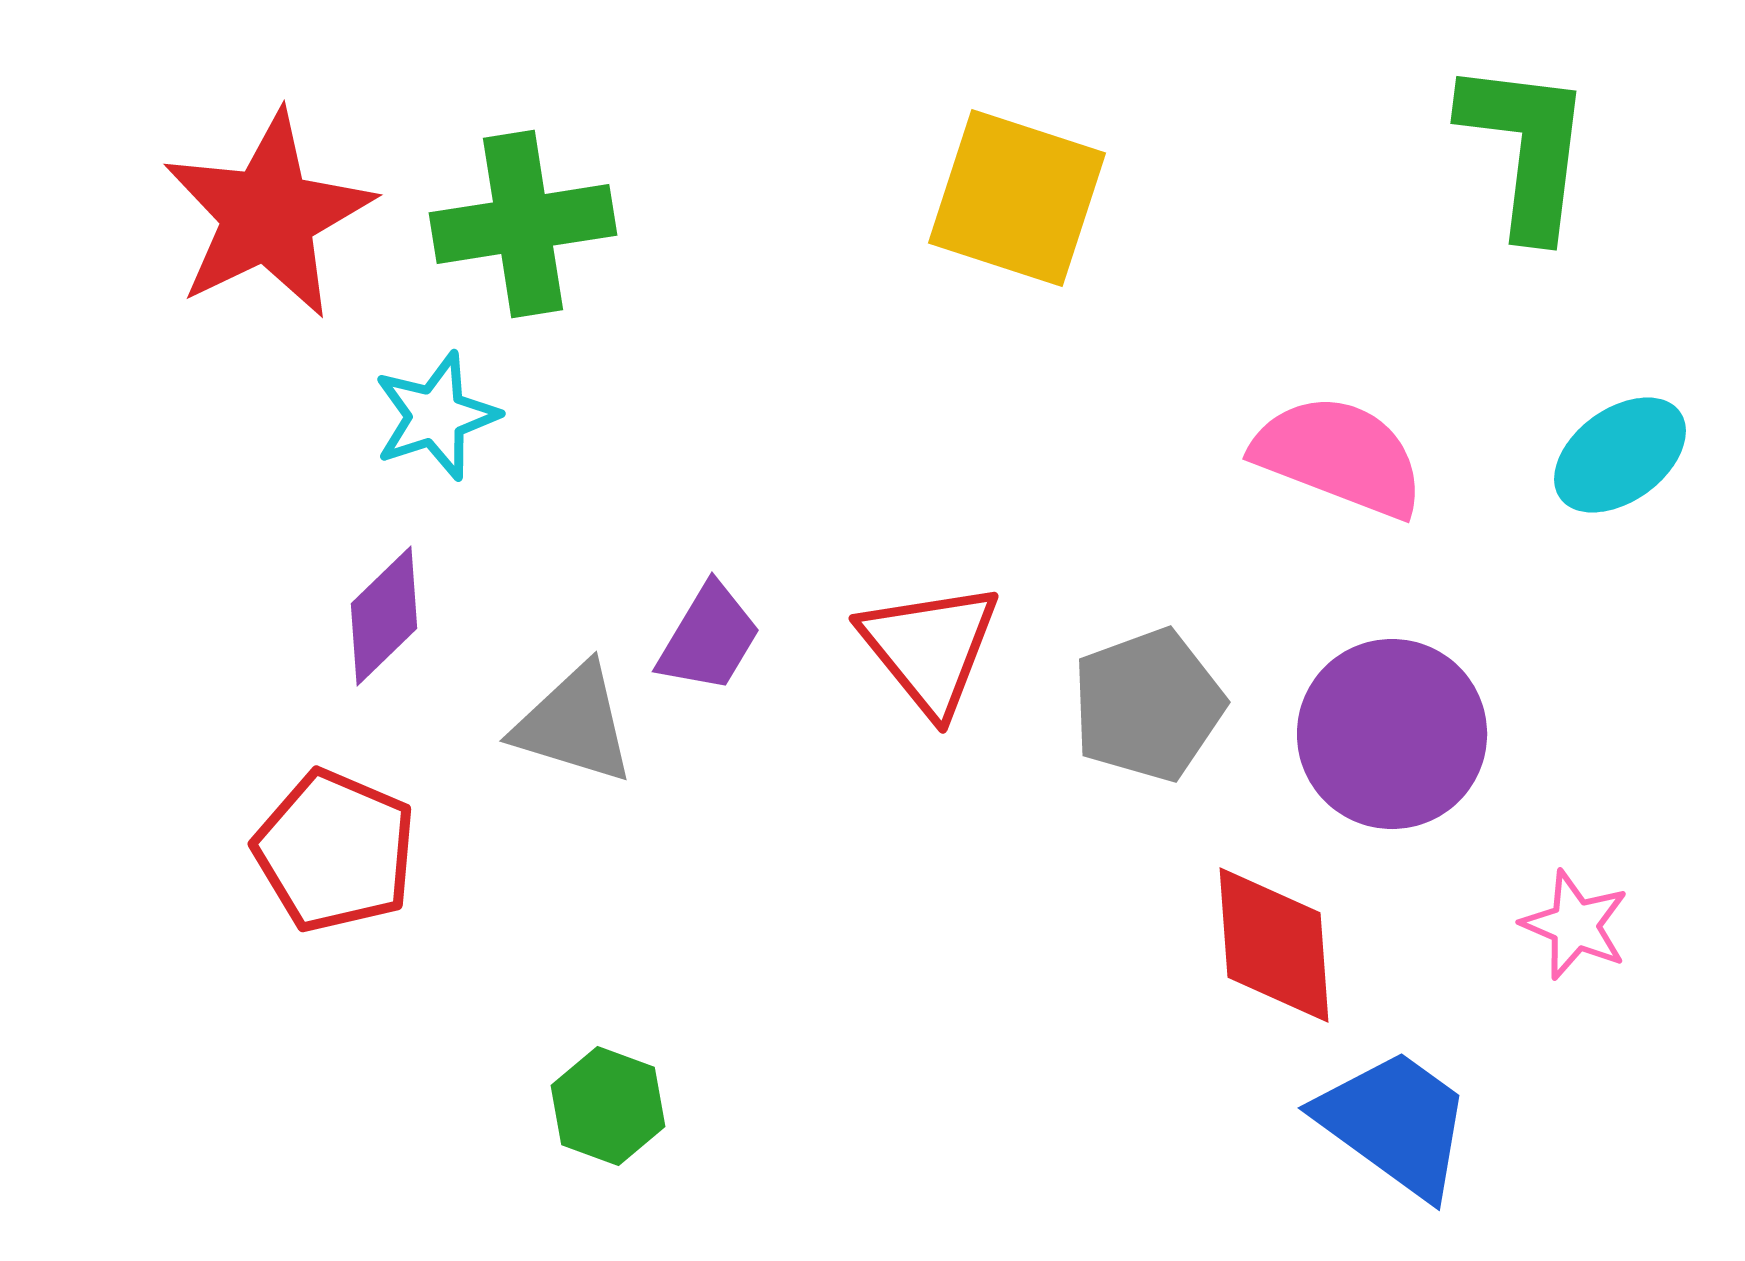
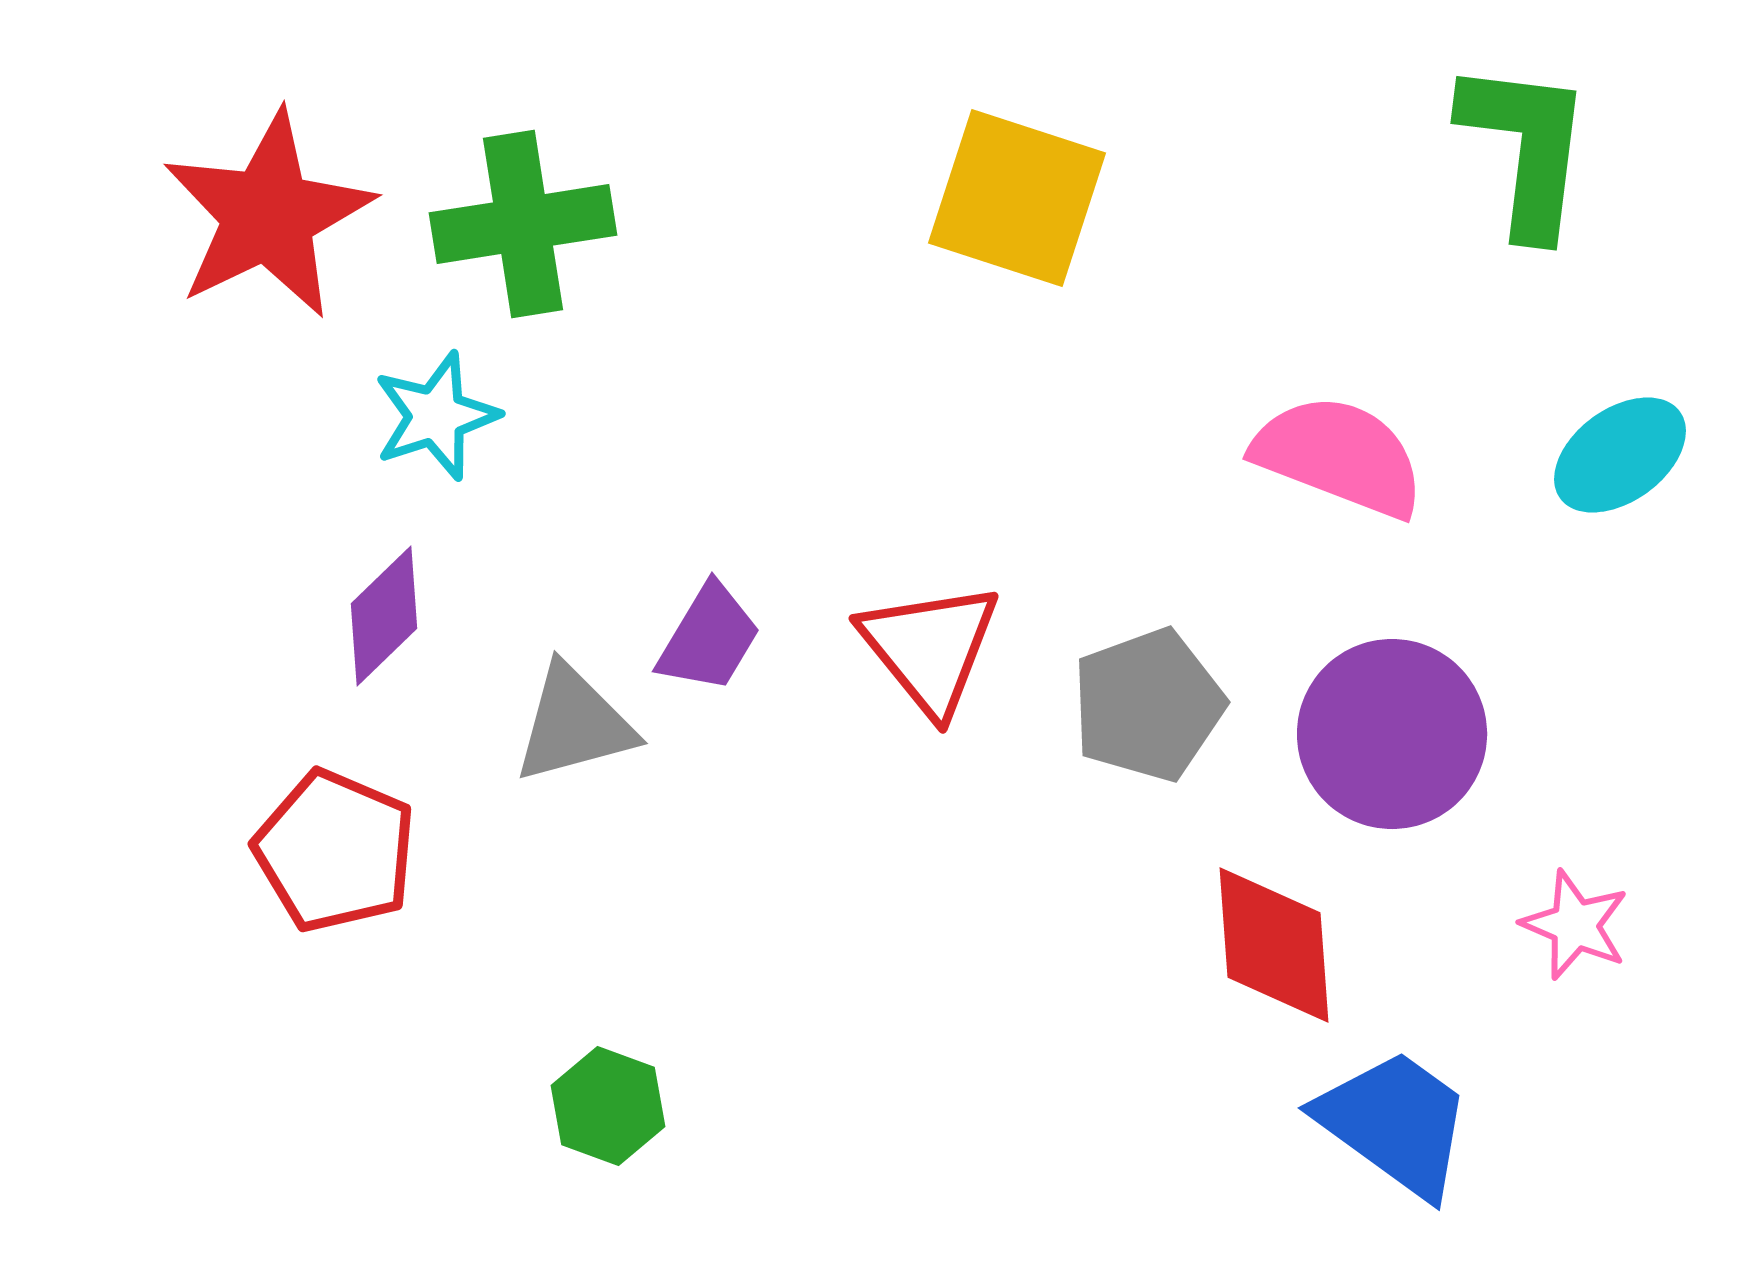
gray triangle: rotated 32 degrees counterclockwise
